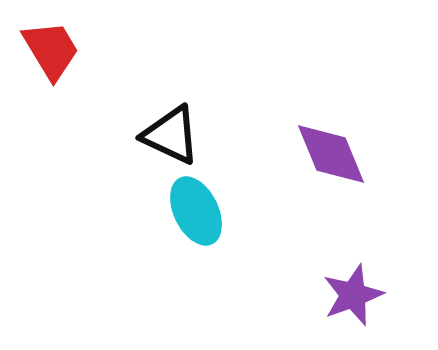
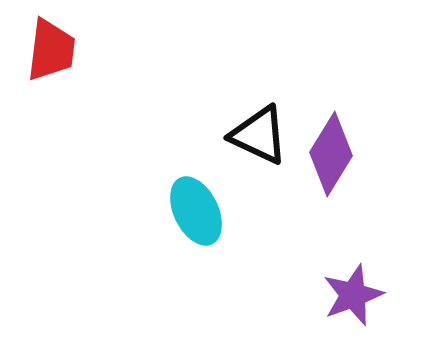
red trapezoid: rotated 38 degrees clockwise
black triangle: moved 88 px right
purple diamond: rotated 54 degrees clockwise
